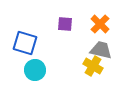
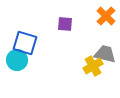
orange cross: moved 6 px right, 8 px up
gray trapezoid: moved 4 px right, 4 px down
yellow cross: rotated 30 degrees clockwise
cyan circle: moved 18 px left, 10 px up
